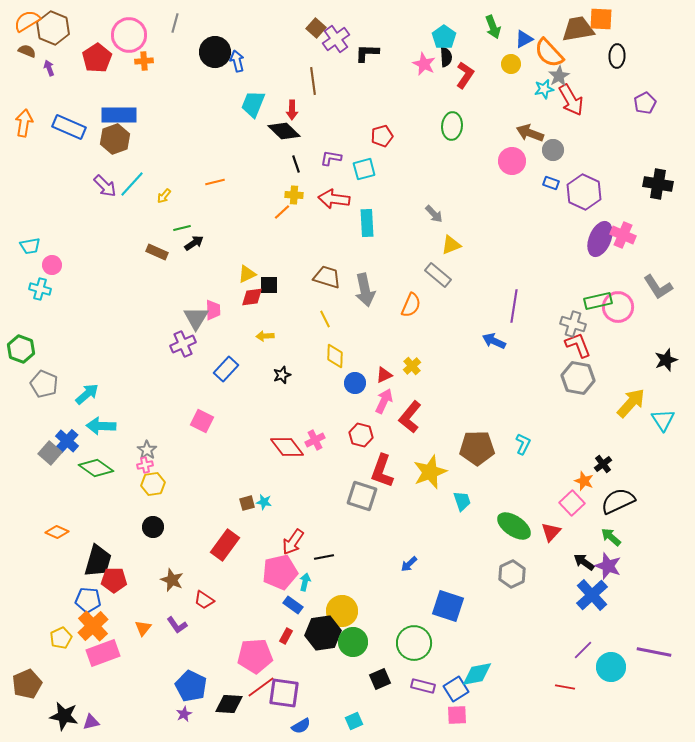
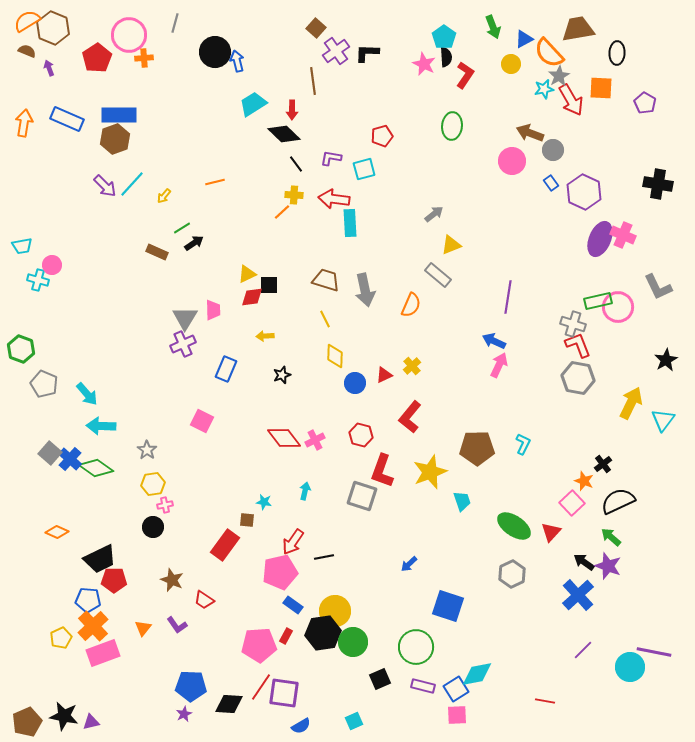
orange square at (601, 19): moved 69 px down
purple cross at (336, 39): moved 12 px down
black ellipse at (617, 56): moved 3 px up
orange cross at (144, 61): moved 3 px up
purple pentagon at (645, 103): rotated 15 degrees counterclockwise
cyan trapezoid at (253, 104): rotated 36 degrees clockwise
blue rectangle at (69, 127): moved 2 px left, 8 px up
black diamond at (284, 131): moved 3 px down
black line at (296, 164): rotated 18 degrees counterclockwise
blue rectangle at (551, 183): rotated 35 degrees clockwise
gray arrow at (434, 214): rotated 84 degrees counterclockwise
cyan rectangle at (367, 223): moved 17 px left
green line at (182, 228): rotated 18 degrees counterclockwise
cyan trapezoid at (30, 246): moved 8 px left
brown trapezoid at (327, 277): moved 1 px left, 3 px down
gray L-shape at (658, 287): rotated 8 degrees clockwise
cyan cross at (40, 289): moved 2 px left, 9 px up
purple line at (514, 306): moved 6 px left, 9 px up
gray triangle at (196, 318): moved 11 px left
black star at (666, 360): rotated 10 degrees counterclockwise
blue rectangle at (226, 369): rotated 20 degrees counterclockwise
cyan arrow at (87, 394): rotated 90 degrees clockwise
pink arrow at (384, 401): moved 115 px right, 36 px up
yellow arrow at (631, 403): rotated 16 degrees counterclockwise
cyan triangle at (663, 420): rotated 10 degrees clockwise
blue cross at (67, 441): moved 3 px right, 18 px down
red diamond at (287, 447): moved 3 px left, 9 px up
pink cross at (145, 465): moved 20 px right, 40 px down
brown square at (247, 503): moved 17 px down; rotated 21 degrees clockwise
black trapezoid at (98, 561): moved 2 px right, 2 px up; rotated 48 degrees clockwise
cyan arrow at (305, 582): moved 91 px up
blue cross at (592, 595): moved 14 px left
yellow circle at (342, 611): moved 7 px left
green circle at (414, 643): moved 2 px right, 4 px down
pink pentagon at (255, 656): moved 4 px right, 11 px up
cyan circle at (611, 667): moved 19 px right
brown pentagon at (27, 684): moved 38 px down
blue pentagon at (191, 686): rotated 24 degrees counterclockwise
red line at (261, 687): rotated 20 degrees counterclockwise
red line at (565, 687): moved 20 px left, 14 px down
